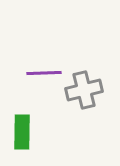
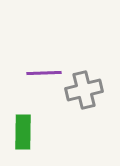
green rectangle: moved 1 px right
